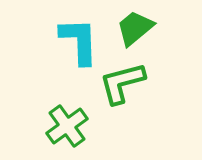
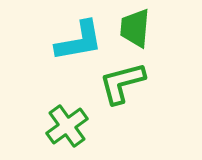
green trapezoid: rotated 45 degrees counterclockwise
cyan L-shape: rotated 82 degrees clockwise
